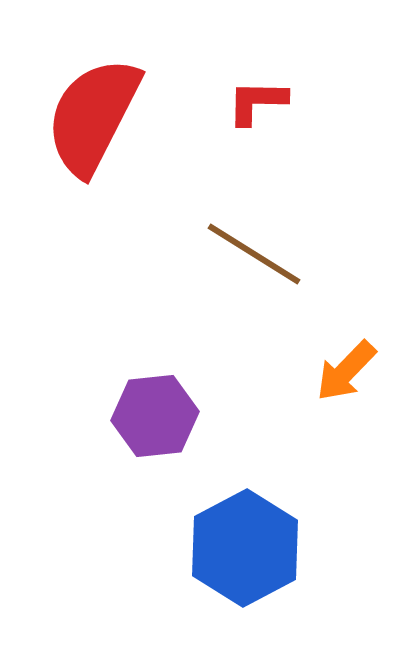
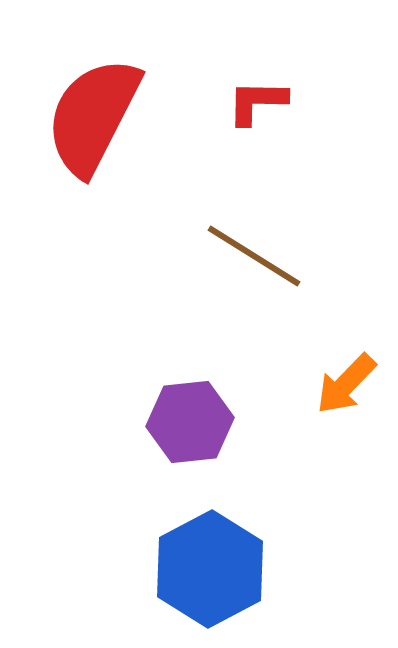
brown line: moved 2 px down
orange arrow: moved 13 px down
purple hexagon: moved 35 px right, 6 px down
blue hexagon: moved 35 px left, 21 px down
